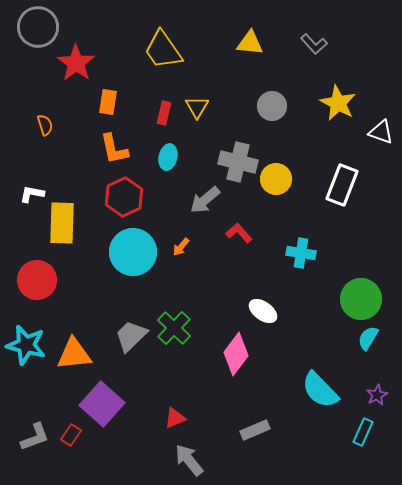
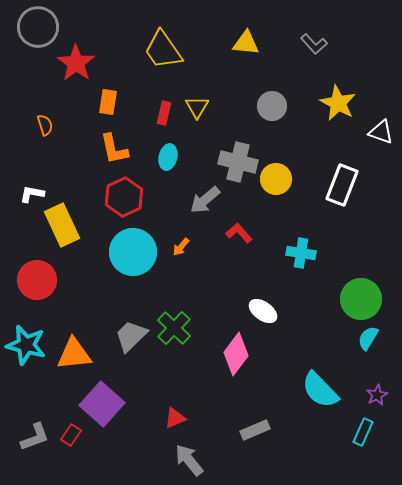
yellow triangle at (250, 43): moved 4 px left
yellow rectangle at (62, 223): moved 2 px down; rotated 27 degrees counterclockwise
